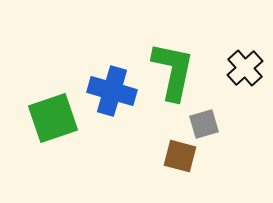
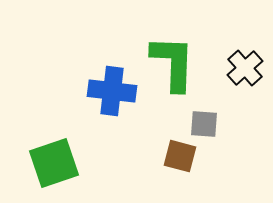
green L-shape: moved 8 px up; rotated 10 degrees counterclockwise
blue cross: rotated 9 degrees counterclockwise
green square: moved 1 px right, 45 px down
gray square: rotated 20 degrees clockwise
